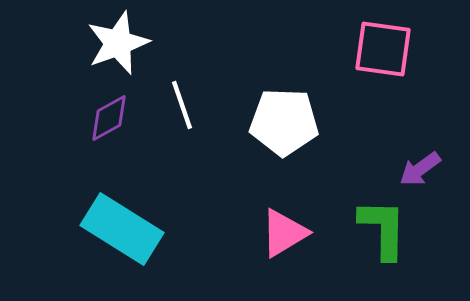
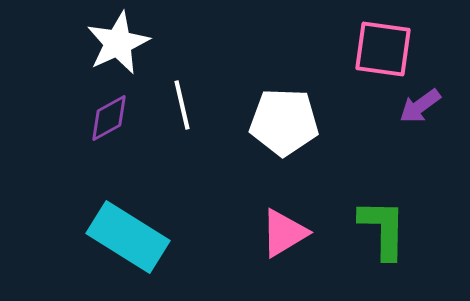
white star: rotated 4 degrees counterclockwise
white line: rotated 6 degrees clockwise
purple arrow: moved 63 px up
cyan rectangle: moved 6 px right, 8 px down
